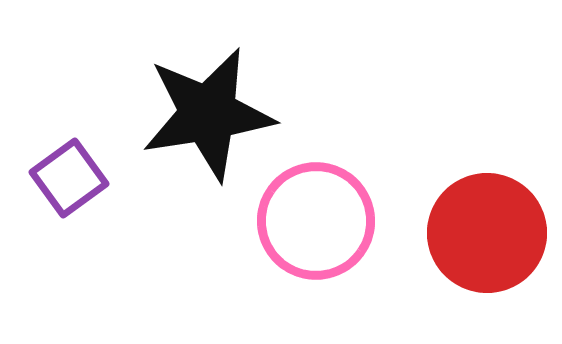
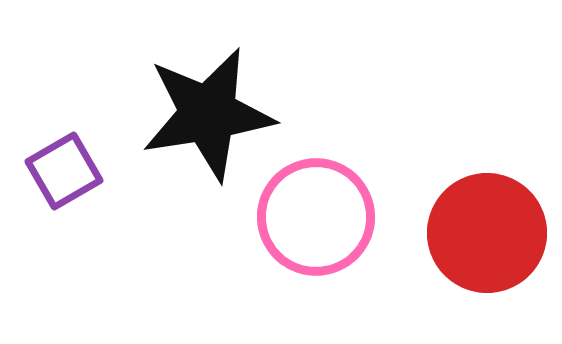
purple square: moved 5 px left, 7 px up; rotated 6 degrees clockwise
pink circle: moved 4 px up
